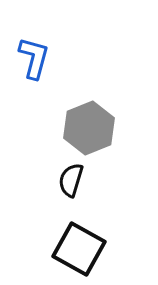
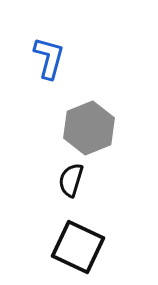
blue L-shape: moved 15 px right
black square: moved 1 px left, 2 px up; rotated 4 degrees counterclockwise
